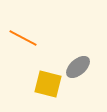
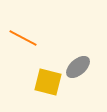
yellow square: moved 2 px up
